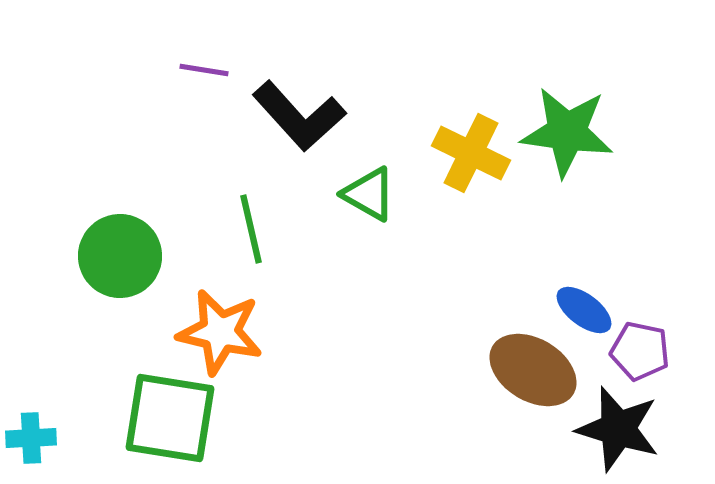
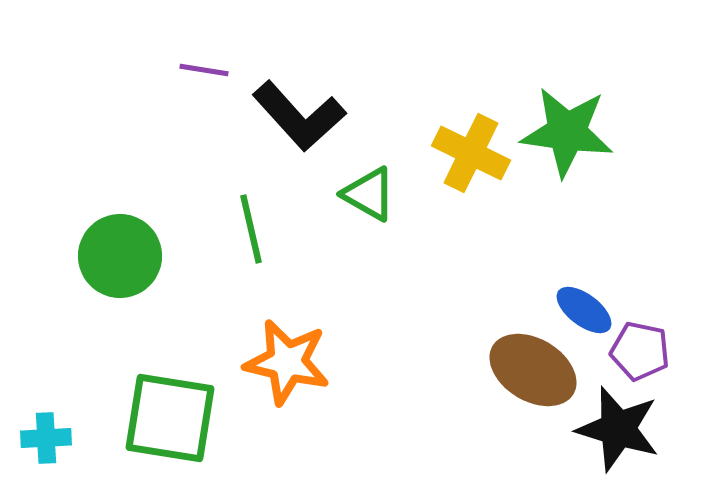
orange star: moved 67 px right, 30 px down
cyan cross: moved 15 px right
